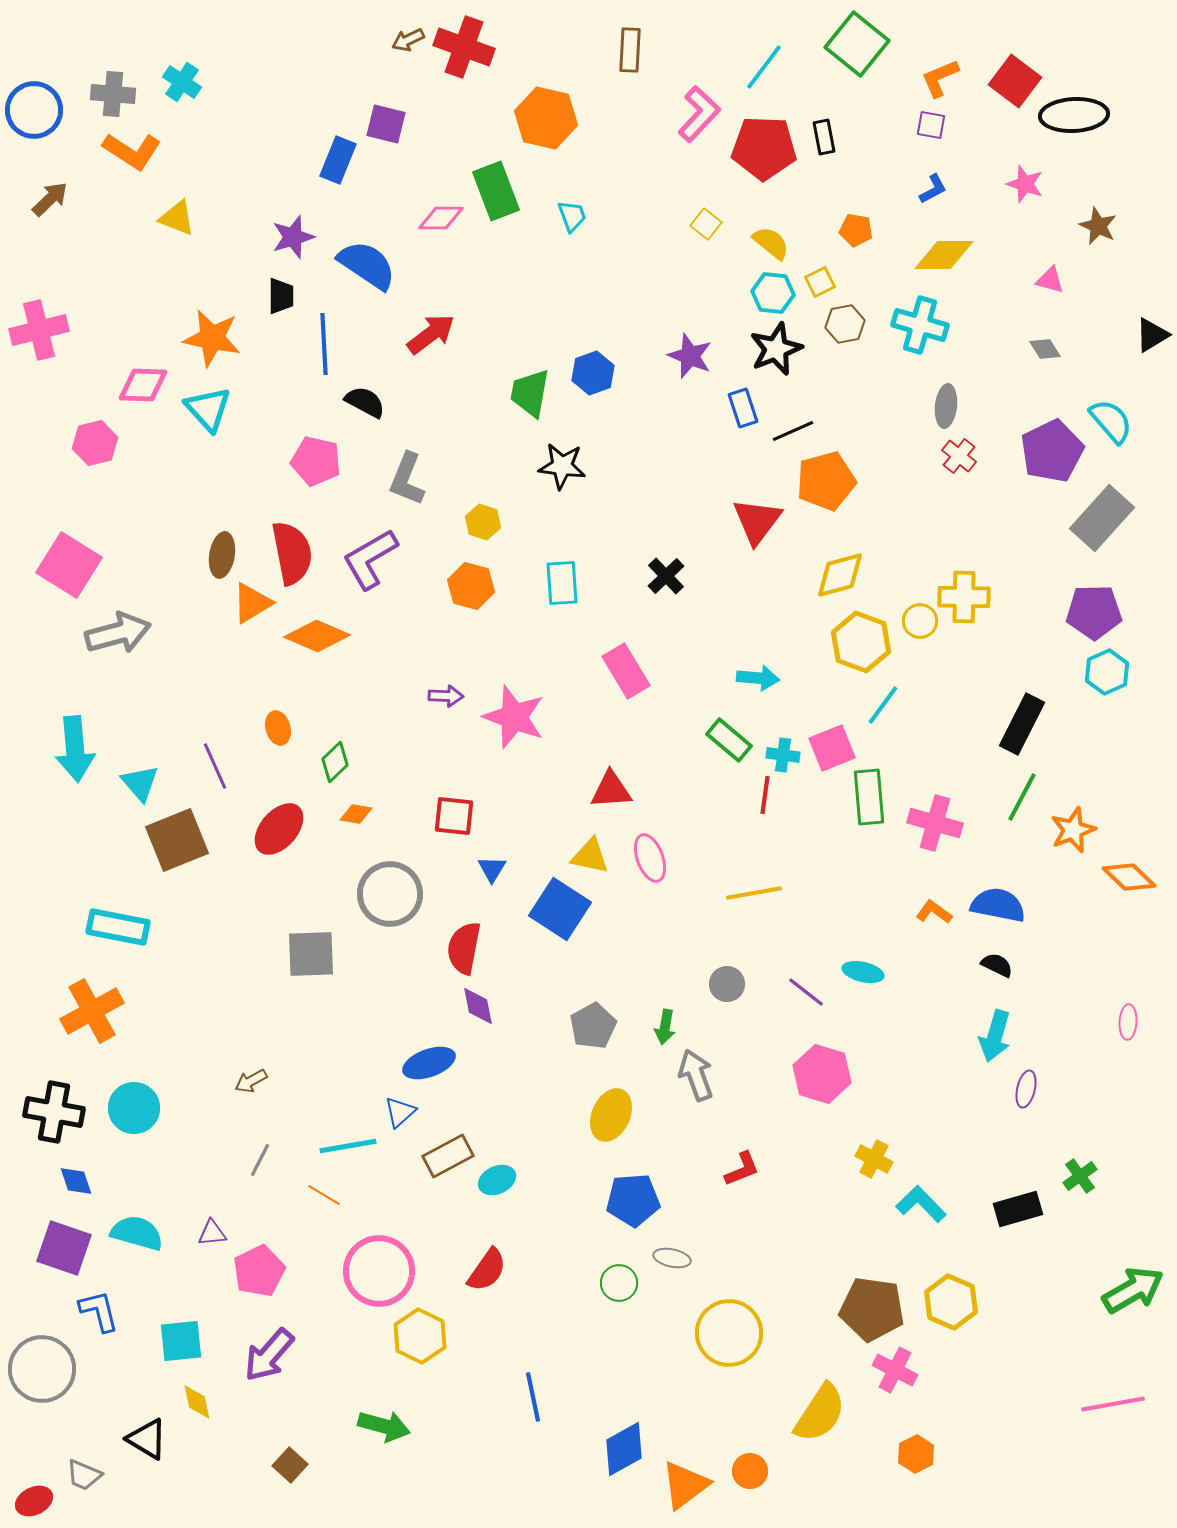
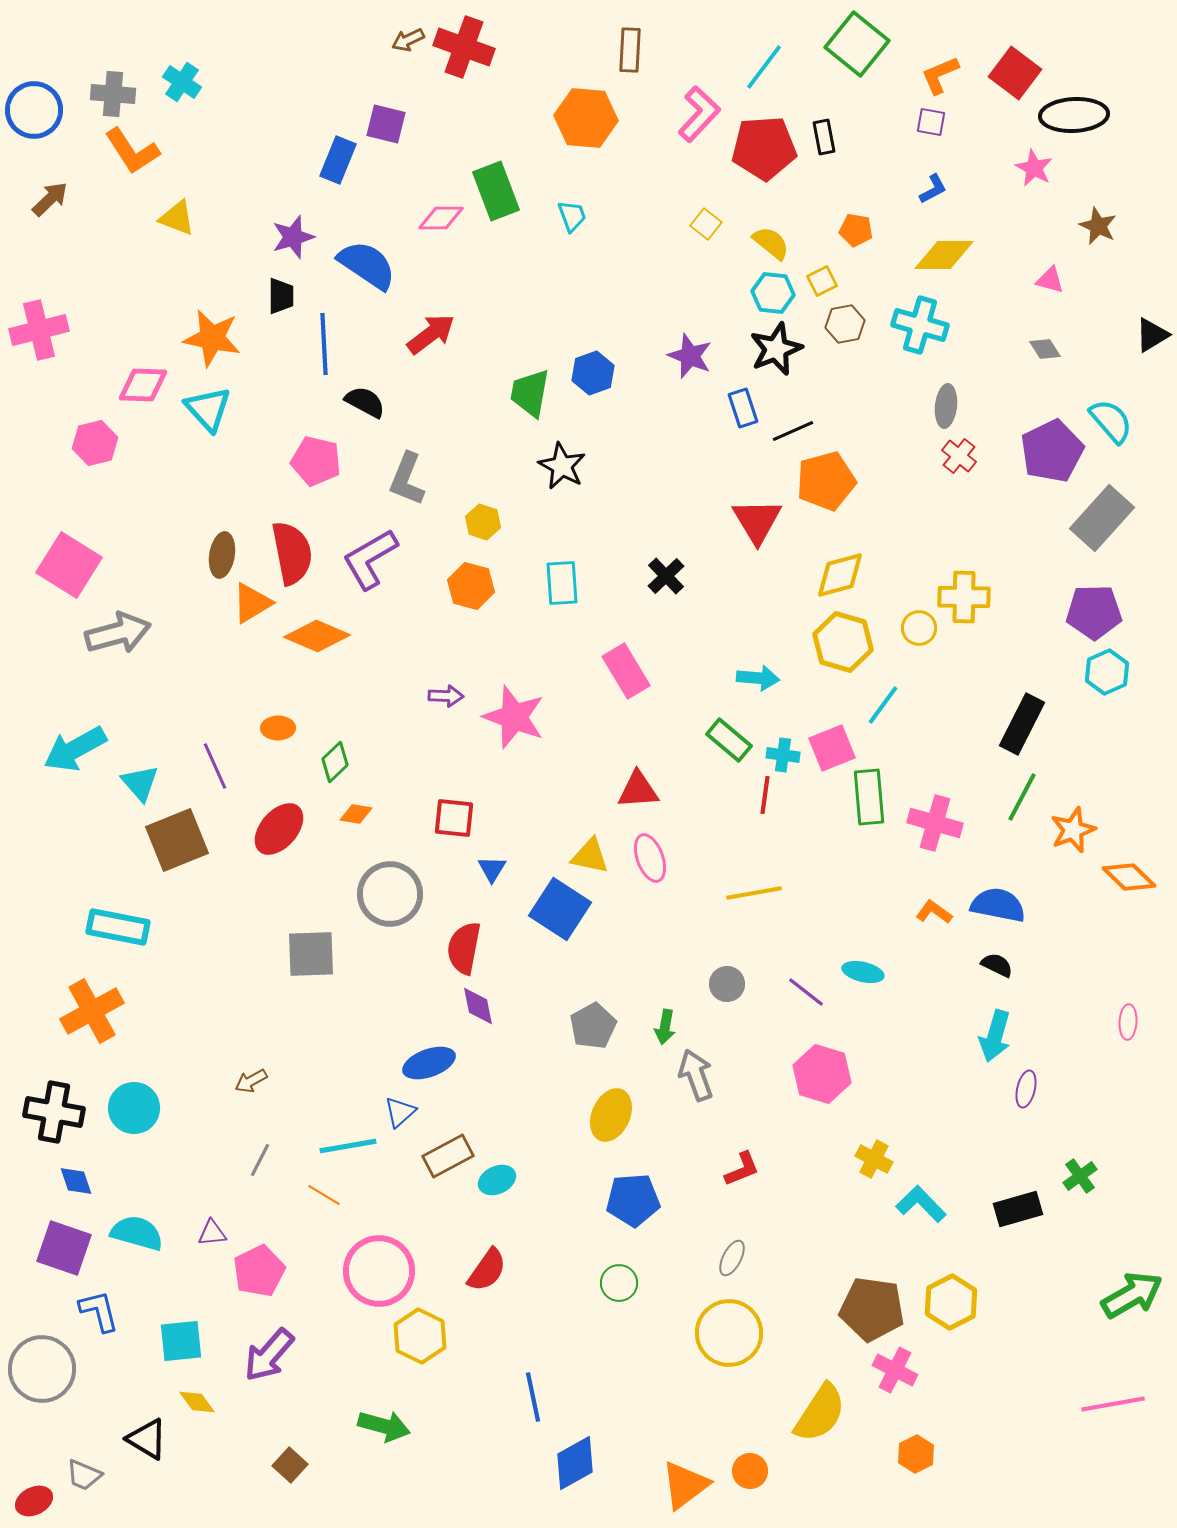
orange L-shape at (940, 78): moved 3 px up
red square at (1015, 81): moved 8 px up
orange hexagon at (546, 118): moved 40 px right; rotated 8 degrees counterclockwise
purple square at (931, 125): moved 3 px up
red pentagon at (764, 148): rotated 6 degrees counterclockwise
orange L-shape at (132, 151): rotated 24 degrees clockwise
pink star at (1025, 184): moved 9 px right, 16 px up; rotated 9 degrees clockwise
yellow square at (820, 282): moved 2 px right, 1 px up
black star at (562, 466): rotated 21 degrees clockwise
red triangle at (757, 521): rotated 8 degrees counterclockwise
yellow circle at (920, 621): moved 1 px left, 7 px down
yellow hexagon at (861, 642): moved 18 px left; rotated 4 degrees counterclockwise
orange ellipse at (278, 728): rotated 76 degrees counterclockwise
cyan arrow at (75, 749): rotated 66 degrees clockwise
red triangle at (611, 790): moved 27 px right
red square at (454, 816): moved 2 px down
gray ellipse at (672, 1258): moved 60 px right; rotated 75 degrees counterclockwise
green arrow at (1133, 1290): moved 1 px left, 5 px down
yellow hexagon at (951, 1302): rotated 10 degrees clockwise
yellow diamond at (197, 1402): rotated 24 degrees counterclockwise
blue diamond at (624, 1449): moved 49 px left, 14 px down
